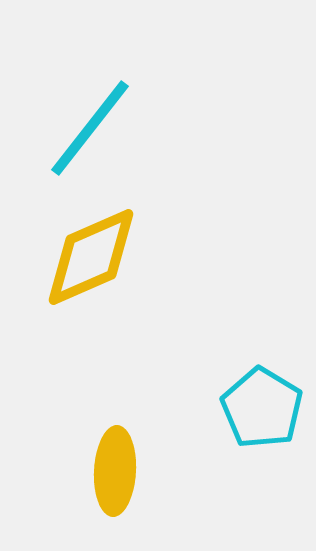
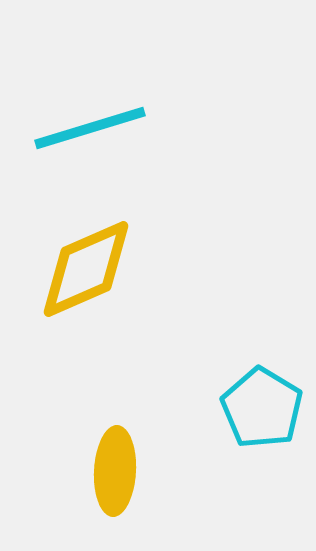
cyan line: rotated 35 degrees clockwise
yellow diamond: moved 5 px left, 12 px down
